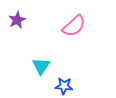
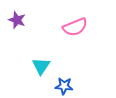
purple star: rotated 24 degrees counterclockwise
pink semicircle: moved 1 px right, 1 px down; rotated 20 degrees clockwise
